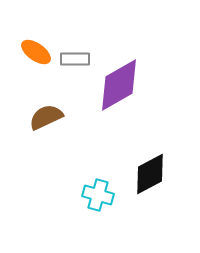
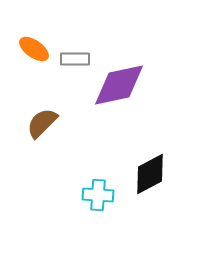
orange ellipse: moved 2 px left, 3 px up
purple diamond: rotated 18 degrees clockwise
brown semicircle: moved 4 px left, 6 px down; rotated 20 degrees counterclockwise
cyan cross: rotated 12 degrees counterclockwise
